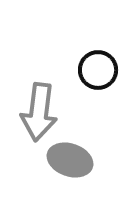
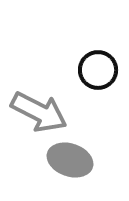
gray arrow: rotated 70 degrees counterclockwise
